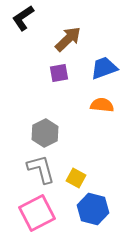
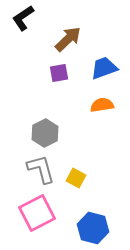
orange semicircle: rotated 15 degrees counterclockwise
blue hexagon: moved 19 px down
